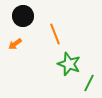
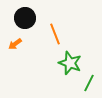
black circle: moved 2 px right, 2 px down
green star: moved 1 px right, 1 px up
